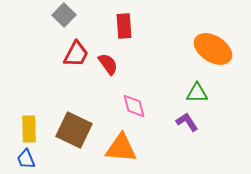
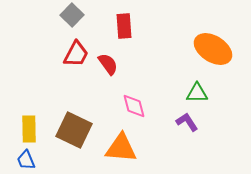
gray square: moved 8 px right
blue trapezoid: moved 1 px down
